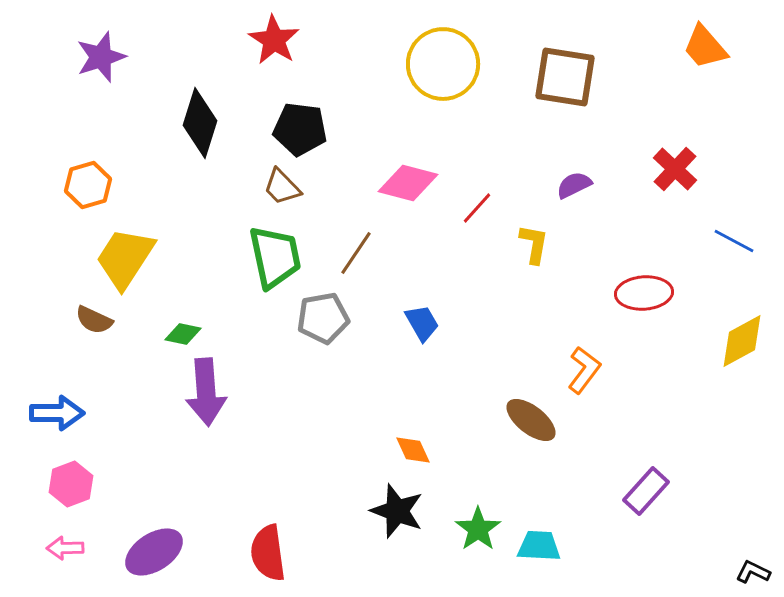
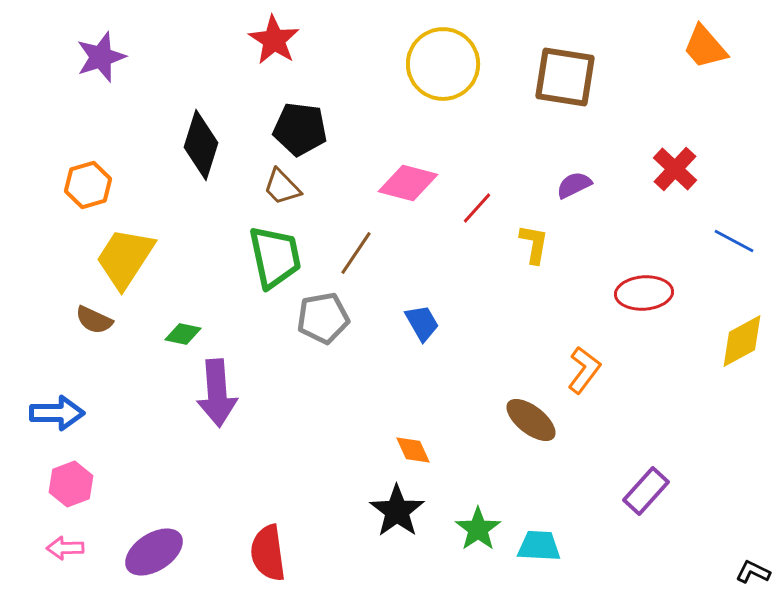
black diamond: moved 1 px right, 22 px down
purple arrow: moved 11 px right, 1 px down
black star: rotated 16 degrees clockwise
